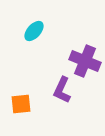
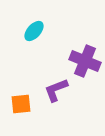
purple L-shape: moved 6 px left; rotated 44 degrees clockwise
